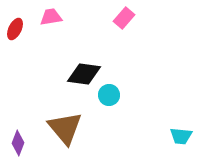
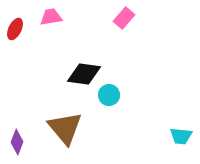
purple diamond: moved 1 px left, 1 px up
